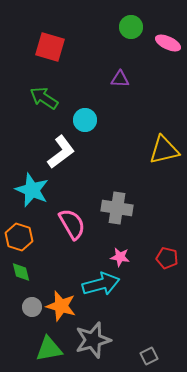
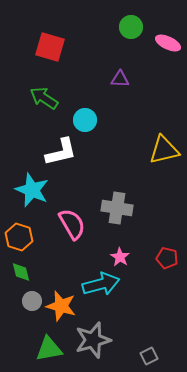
white L-shape: rotated 24 degrees clockwise
pink star: rotated 24 degrees clockwise
gray circle: moved 6 px up
